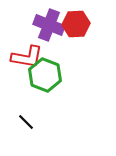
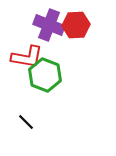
red hexagon: moved 1 px down
